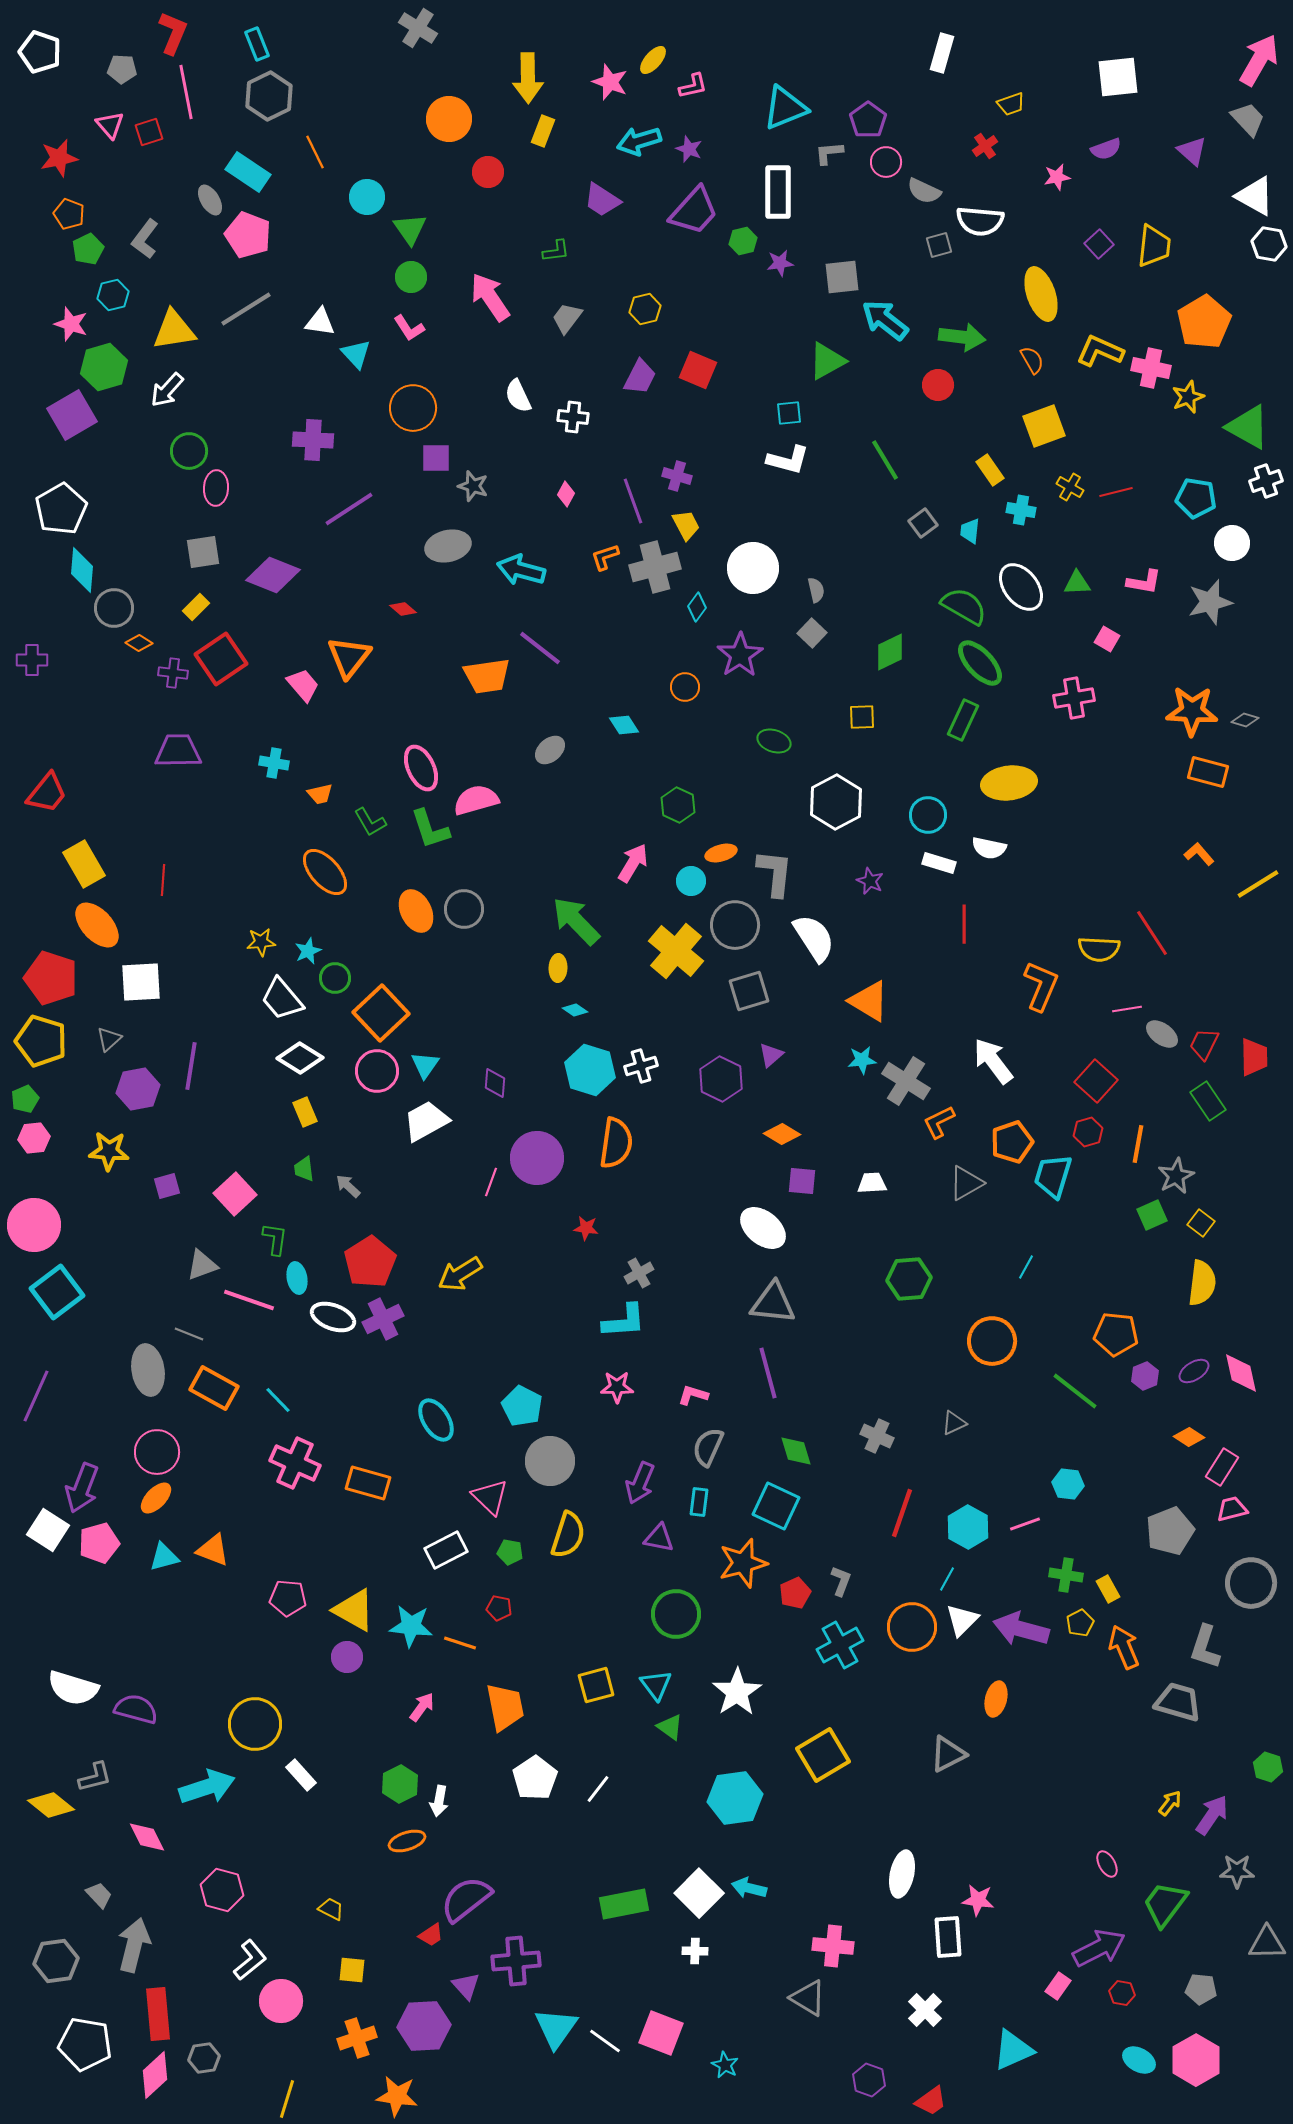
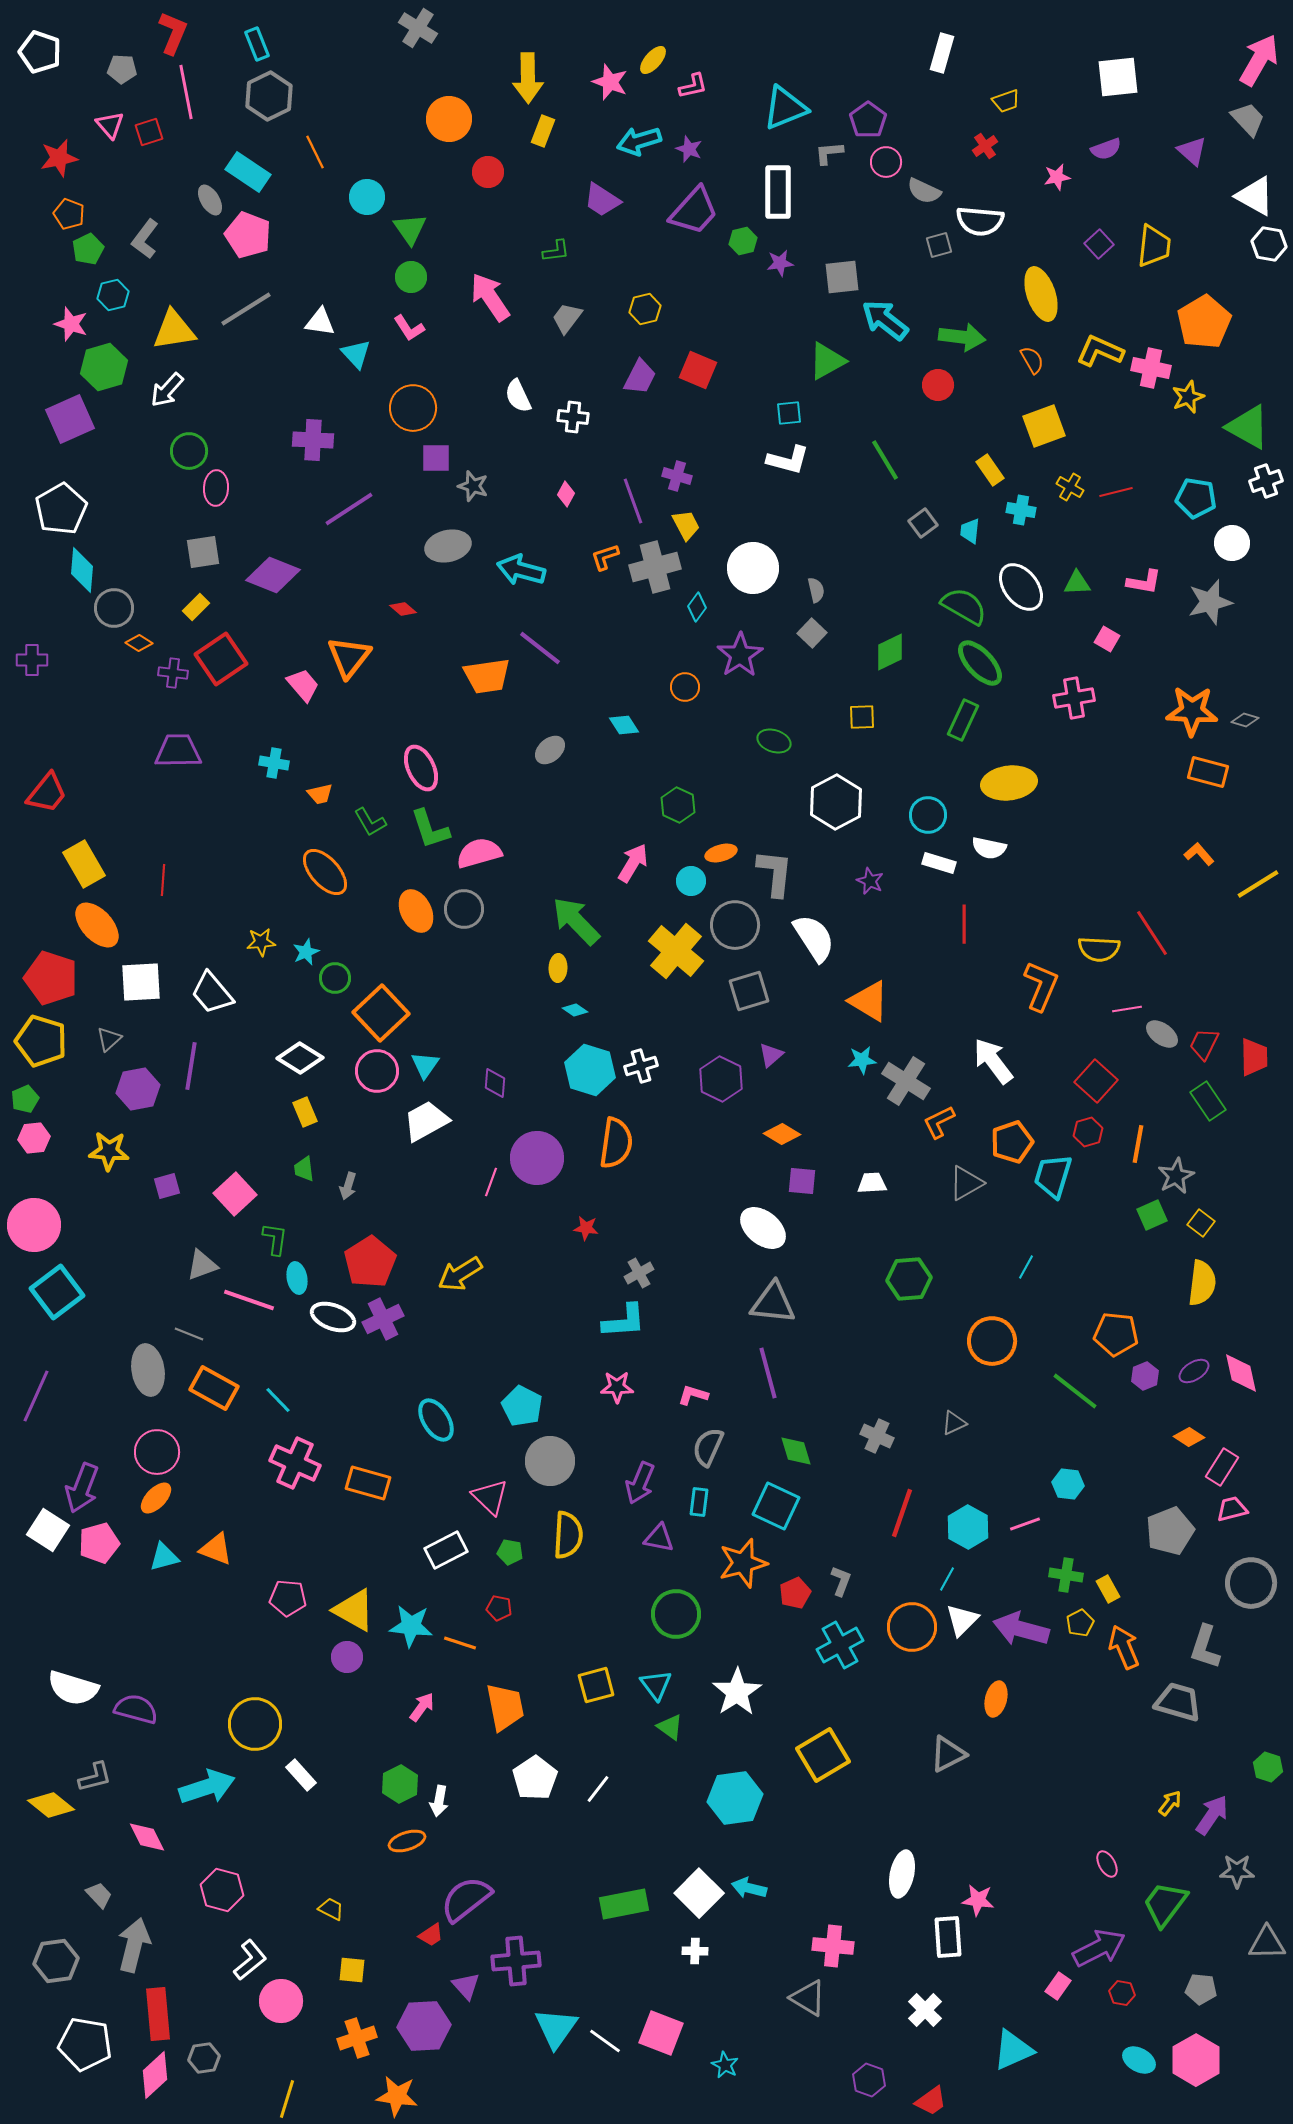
yellow trapezoid at (1011, 104): moved 5 px left, 3 px up
purple square at (72, 415): moved 2 px left, 4 px down; rotated 6 degrees clockwise
pink semicircle at (476, 800): moved 3 px right, 53 px down
cyan star at (308, 951): moved 2 px left, 1 px down
white trapezoid at (282, 999): moved 70 px left, 6 px up
gray arrow at (348, 1186): rotated 116 degrees counterclockwise
yellow semicircle at (568, 1535): rotated 15 degrees counterclockwise
orange triangle at (213, 1550): moved 3 px right, 1 px up
